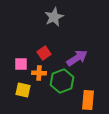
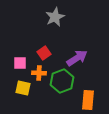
gray star: moved 1 px right
pink square: moved 1 px left, 1 px up
yellow square: moved 2 px up
